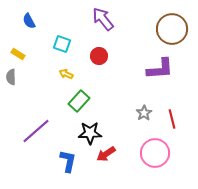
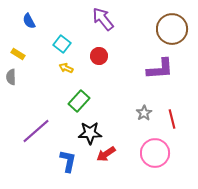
cyan square: rotated 18 degrees clockwise
yellow arrow: moved 6 px up
